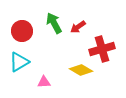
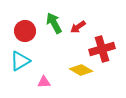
red circle: moved 3 px right
cyan triangle: moved 1 px right, 1 px up
